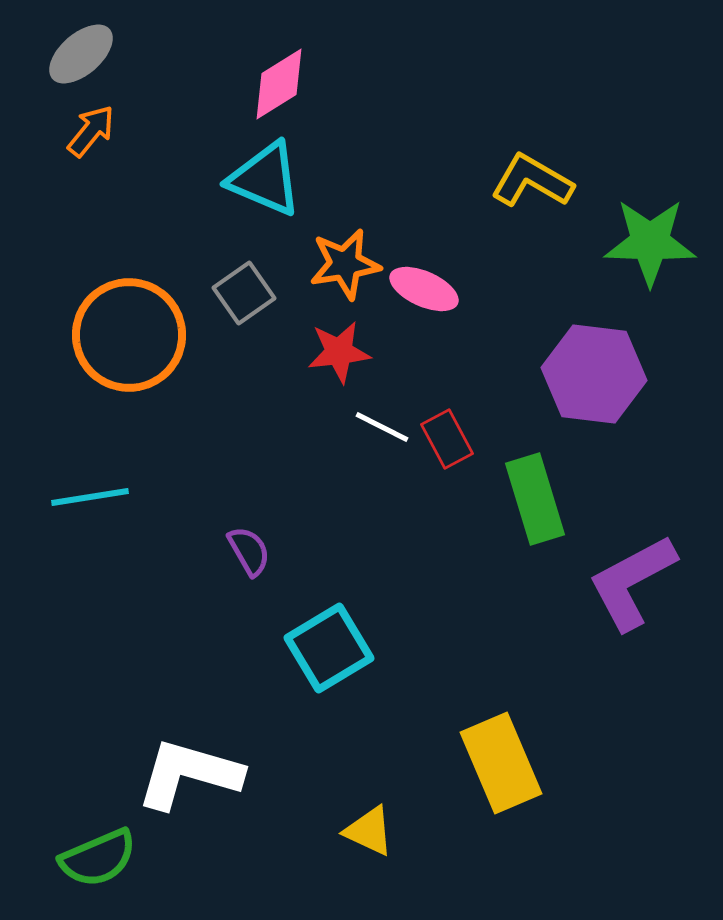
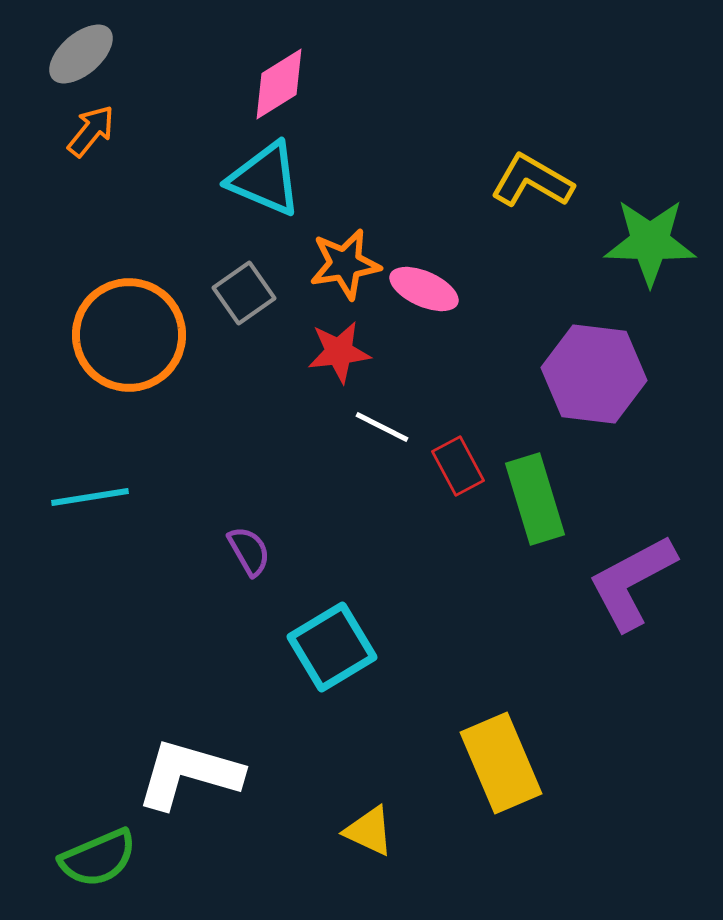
red rectangle: moved 11 px right, 27 px down
cyan square: moved 3 px right, 1 px up
